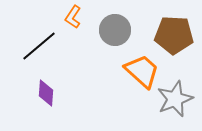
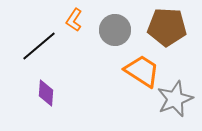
orange L-shape: moved 1 px right, 3 px down
brown pentagon: moved 7 px left, 8 px up
orange trapezoid: rotated 9 degrees counterclockwise
